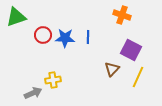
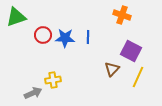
purple square: moved 1 px down
